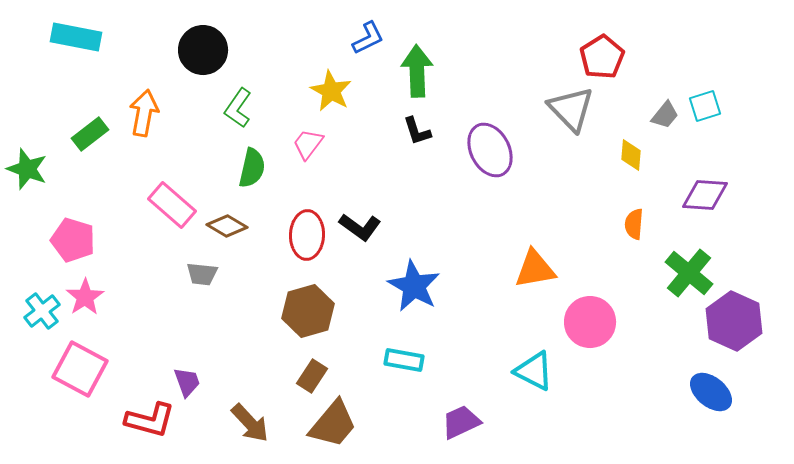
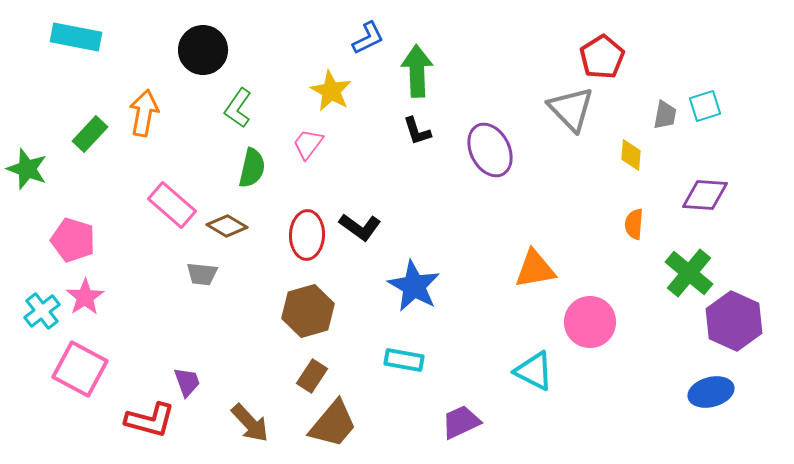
gray trapezoid at (665, 115): rotated 28 degrees counterclockwise
green rectangle at (90, 134): rotated 9 degrees counterclockwise
blue ellipse at (711, 392): rotated 54 degrees counterclockwise
